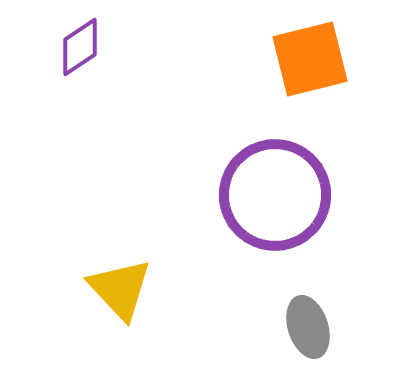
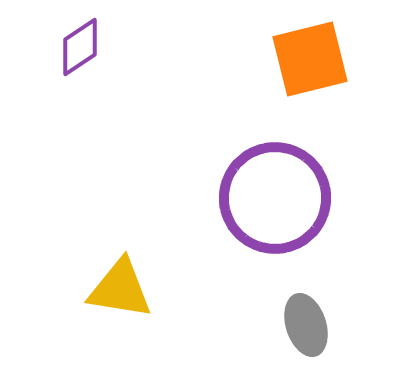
purple circle: moved 3 px down
yellow triangle: rotated 38 degrees counterclockwise
gray ellipse: moved 2 px left, 2 px up
